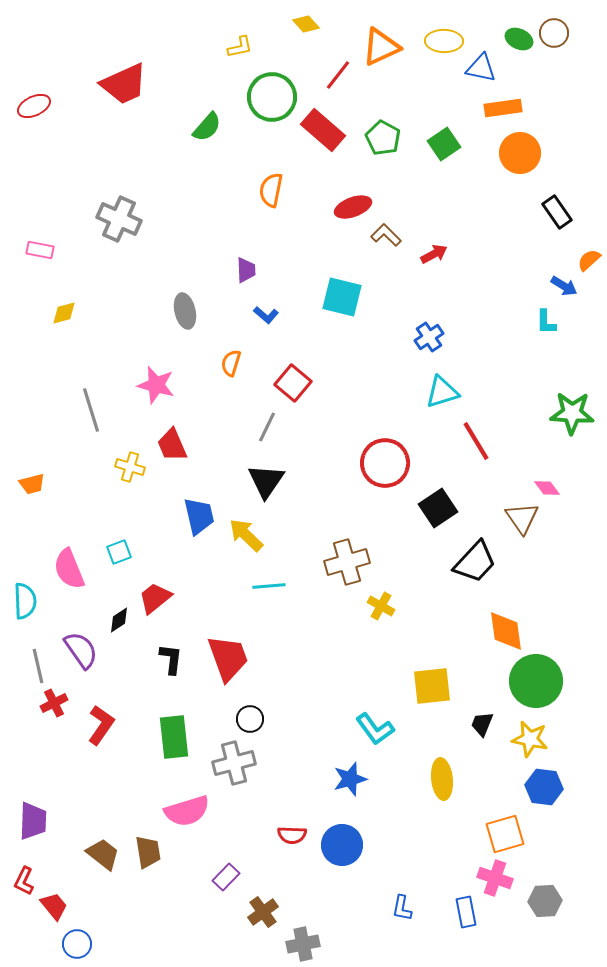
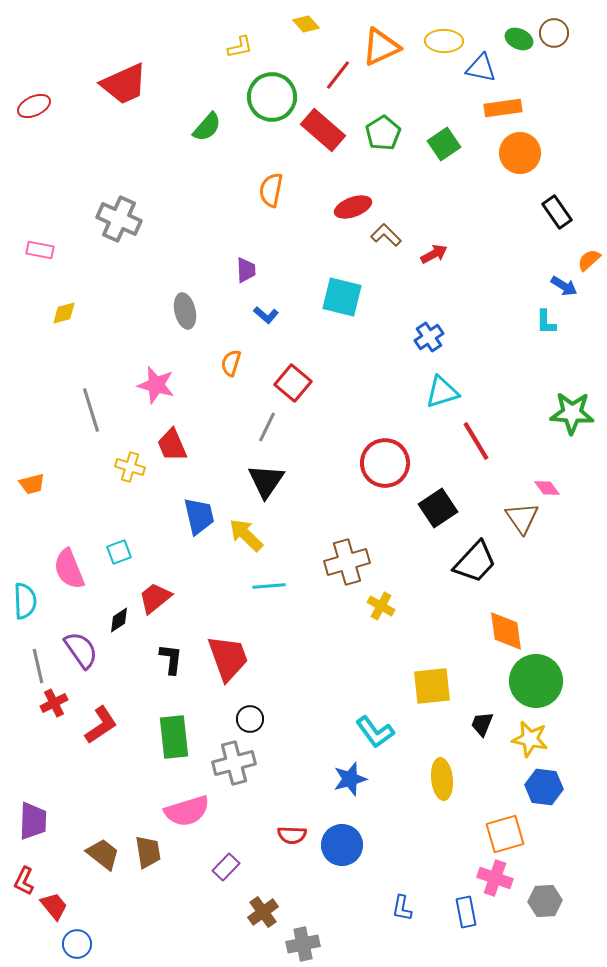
green pentagon at (383, 138): moved 5 px up; rotated 12 degrees clockwise
red L-shape at (101, 725): rotated 21 degrees clockwise
cyan L-shape at (375, 729): moved 3 px down
purple rectangle at (226, 877): moved 10 px up
